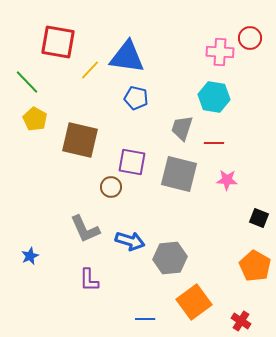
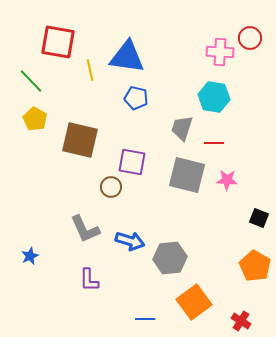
yellow line: rotated 55 degrees counterclockwise
green line: moved 4 px right, 1 px up
gray square: moved 8 px right, 1 px down
